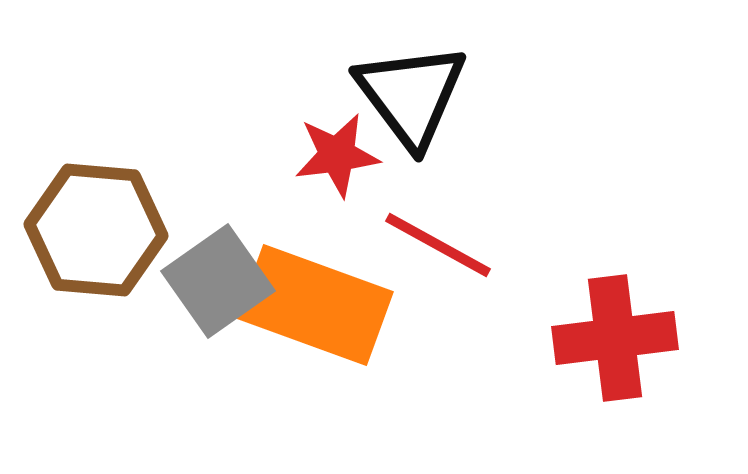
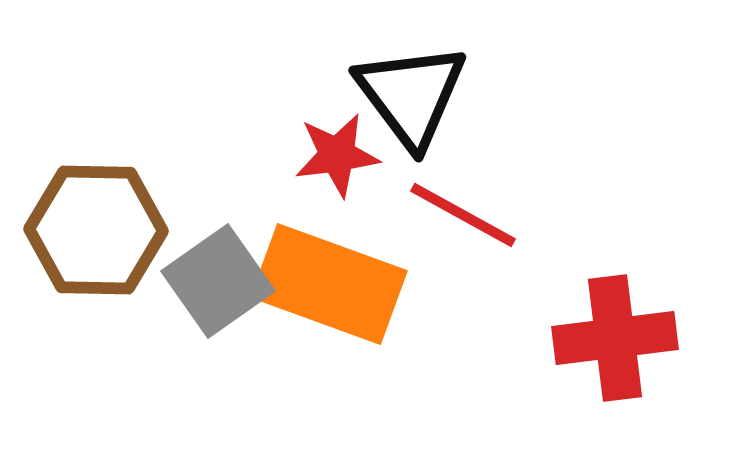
brown hexagon: rotated 4 degrees counterclockwise
red line: moved 25 px right, 30 px up
orange rectangle: moved 14 px right, 21 px up
